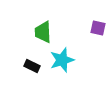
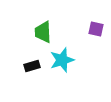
purple square: moved 2 px left, 1 px down
black rectangle: rotated 42 degrees counterclockwise
